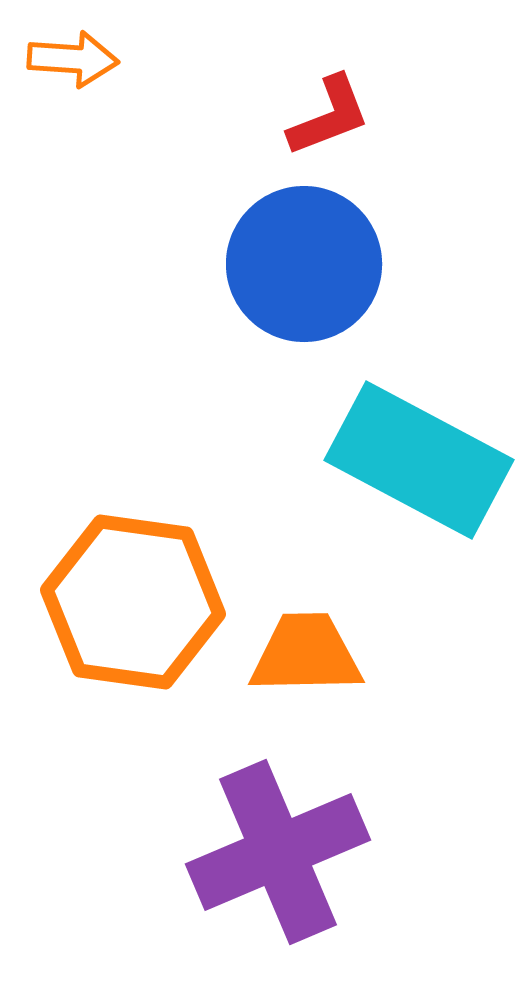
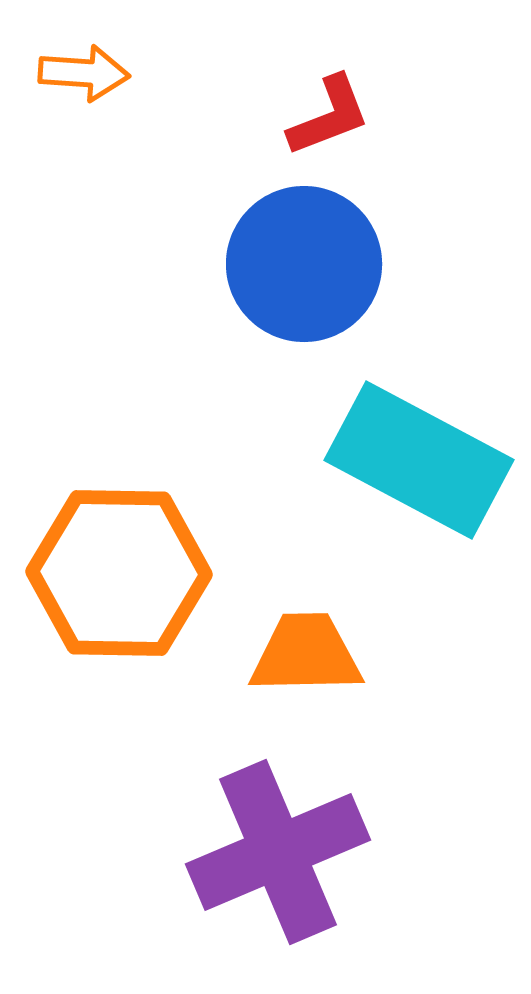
orange arrow: moved 11 px right, 14 px down
orange hexagon: moved 14 px left, 29 px up; rotated 7 degrees counterclockwise
